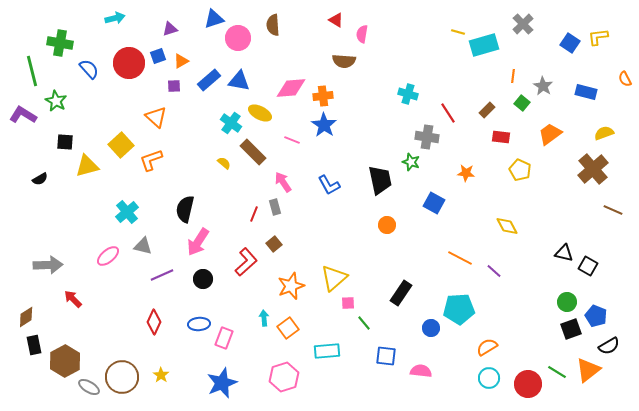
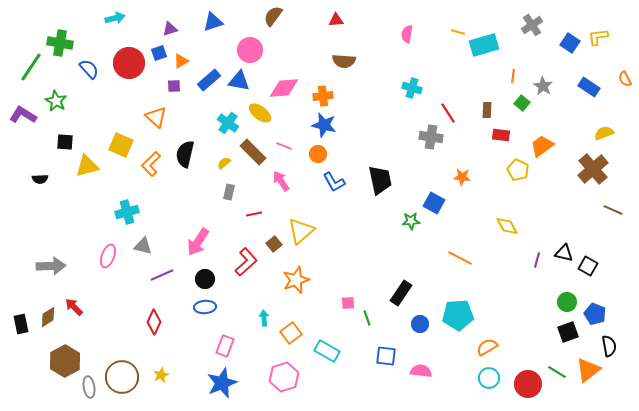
blue triangle at (214, 19): moved 1 px left, 3 px down
red triangle at (336, 20): rotated 35 degrees counterclockwise
gray cross at (523, 24): moved 9 px right, 1 px down; rotated 10 degrees clockwise
brown semicircle at (273, 25): moved 9 px up; rotated 40 degrees clockwise
pink semicircle at (362, 34): moved 45 px right
pink circle at (238, 38): moved 12 px right, 12 px down
blue square at (158, 56): moved 1 px right, 3 px up
green line at (32, 71): moved 1 px left, 4 px up; rotated 48 degrees clockwise
pink diamond at (291, 88): moved 7 px left
blue rectangle at (586, 92): moved 3 px right, 5 px up; rotated 20 degrees clockwise
cyan cross at (408, 94): moved 4 px right, 6 px up
brown rectangle at (487, 110): rotated 42 degrees counterclockwise
yellow ellipse at (260, 113): rotated 10 degrees clockwise
cyan cross at (231, 123): moved 3 px left
blue star at (324, 125): rotated 20 degrees counterclockwise
orange trapezoid at (550, 134): moved 8 px left, 12 px down
gray cross at (427, 137): moved 4 px right
red rectangle at (501, 137): moved 2 px up
pink line at (292, 140): moved 8 px left, 6 px down
yellow square at (121, 145): rotated 25 degrees counterclockwise
orange L-shape at (151, 160): moved 4 px down; rotated 25 degrees counterclockwise
green star at (411, 162): moved 59 px down; rotated 24 degrees counterclockwise
yellow semicircle at (224, 163): rotated 80 degrees counterclockwise
yellow pentagon at (520, 170): moved 2 px left
orange star at (466, 173): moved 4 px left, 4 px down
black semicircle at (40, 179): rotated 28 degrees clockwise
pink arrow at (283, 182): moved 2 px left, 1 px up
blue L-shape at (329, 185): moved 5 px right, 3 px up
gray rectangle at (275, 207): moved 46 px left, 15 px up; rotated 28 degrees clockwise
black semicircle at (185, 209): moved 55 px up
cyan cross at (127, 212): rotated 25 degrees clockwise
red line at (254, 214): rotated 56 degrees clockwise
orange circle at (387, 225): moved 69 px left, 71 px up
pink ellipse at (108, 256): rotated 30 degrees counterclockwise
gray arrow at (48, 265): moved 3 px right, 1 px down
purple line at (494, 271): moved 43 px right, 11 px up; rotated 63 degrees clockwise
yellow triangle at (334, 278): moved 33 px left, 47 px up
black circle at (203, 279): moved 2 px right
orange star at (291, 286): moved 5 px right, 6 px up
red arrow at (73, 299): moved 1 px right, 8 px down
cyan pentagon at (459, 309): moved 1 px left, 6 px down
blue pentagon at (596, 316): moved 1 px left, 2 px up
brown diamond at (26, 317): moved 22 px right
green line at (364, 323): moved 3 px right, 5 px up; rotated 21 degrees clockwise
blue ellipse at (199, 324): moved 6 px right, 17 px up
orange square at (288, 328): moved 3 px right, 5 px down
blue circle at (431, 328): moved 11 px left, 4 px up
black square at (571, 329): moved 3 px left, 3 px down
pink rectangle at (224, 338): moved 1 px right, 8 px down
black rectangle at (34, 345): moved 13 px left, 21 px up
black semicircle at (609, 346): rotated 70 degrees counterclockwise
cyan rectangle at (327, 351): rotated 35 degrees clockwise
yellow star at (161, 375): rotated 14 degrees clockwise
gray ellipse at (89, 387): rotated 50 degrees clockwise
